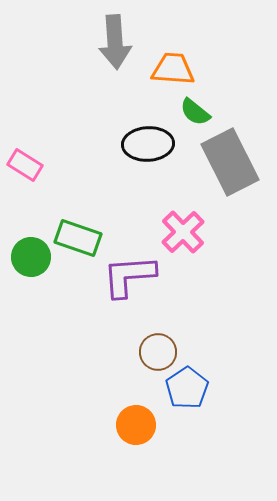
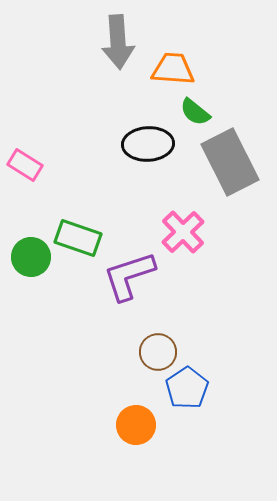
gray arrow: moved 3 px right
purple L-shape: rotated 14 degrees counterclockwise
